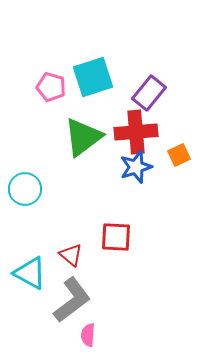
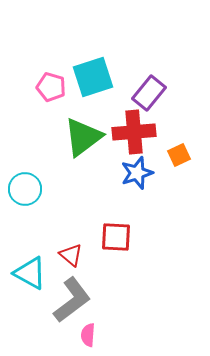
red cross: moved 2 px left
blue star: moved 1 px right, 6 px down
